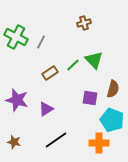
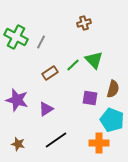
brown star: moved 4 px right, 2 px down
